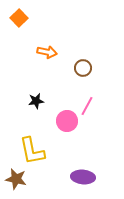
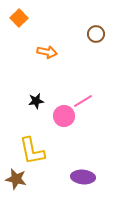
brown circle: moved 13 px right, 34 px up
pink line: moved 4 px left, 5 px up; rotated 30 degrees clockwise
pink circle: moved 3 px left, 5 px up
